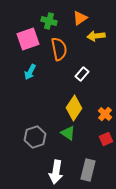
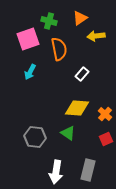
yellow diamond: moved 3 px right; rotated 60 degrees clockwise
gray hexagon: rotated 25 degrees clockwise
